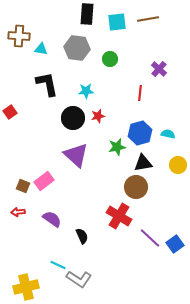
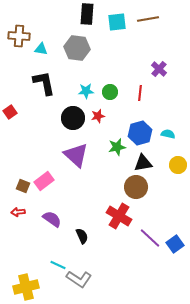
green circle: moved 33 px down
black L-shape: moved 3 px left, 1 px up
